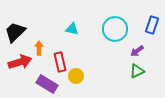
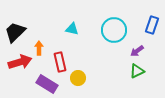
cyan circle: moved 1 px left, 1 px down
yellow circle: moved 2 px right, 2 px down
